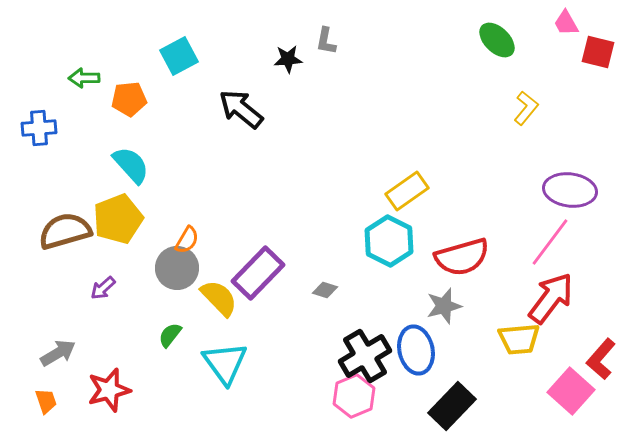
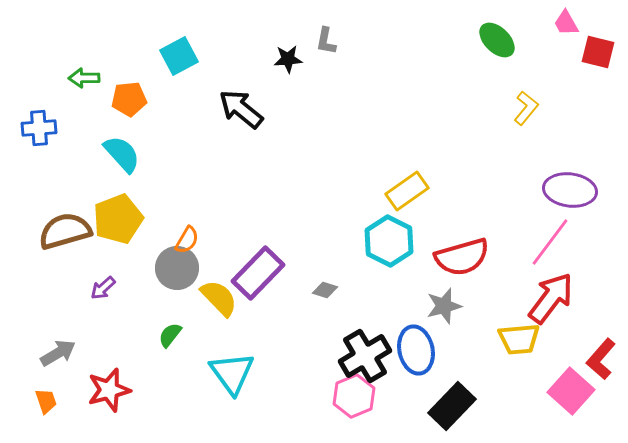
cyan semicircle: moved 9 px left, 11 px up
cyan triangle: moved 7 px right, 10 px down
